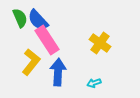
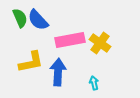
pink rectangle: moved 23 px right; rotated 68 degrees counterclockwise
yellow L-shape: rotated 40 degrees clockwise
cyan arrow: rotated 96 degrees clockwise
